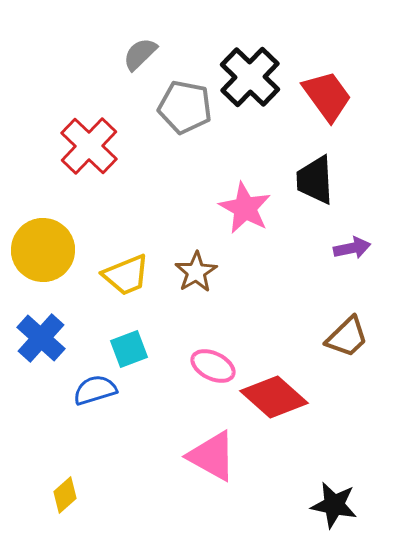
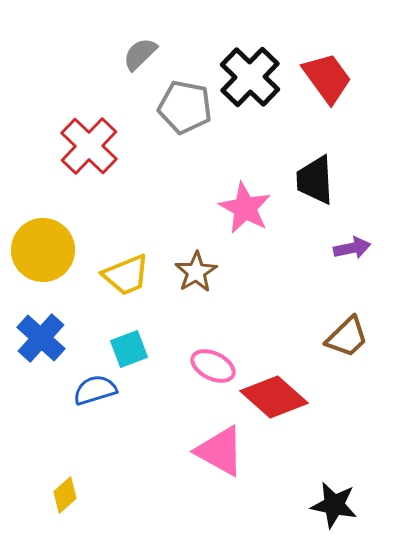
red trapezoid: moved 18 px up
pink triangle: moved 8 px right, 5 px up
